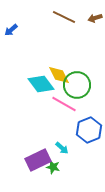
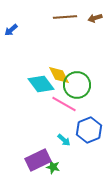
brown line: moved 1 px right; rotated 30 degrees counterclockwise
cyan arrow: moved 2 px right, 8 px up
